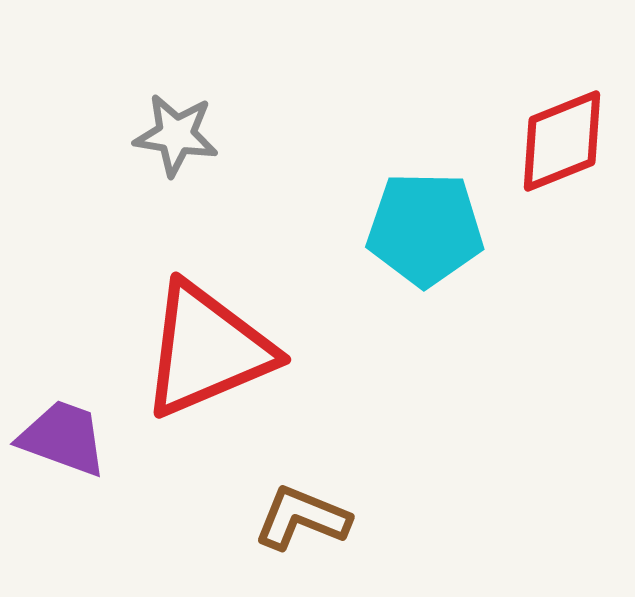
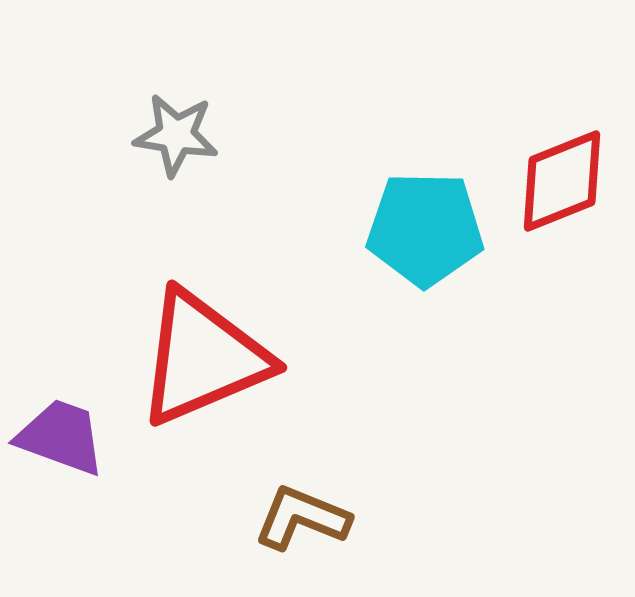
red diamond: moved 40 px down
red triangle: moved 4 px left, 8 px down
purple trapezoid: moved 2 px left, 1 px up
